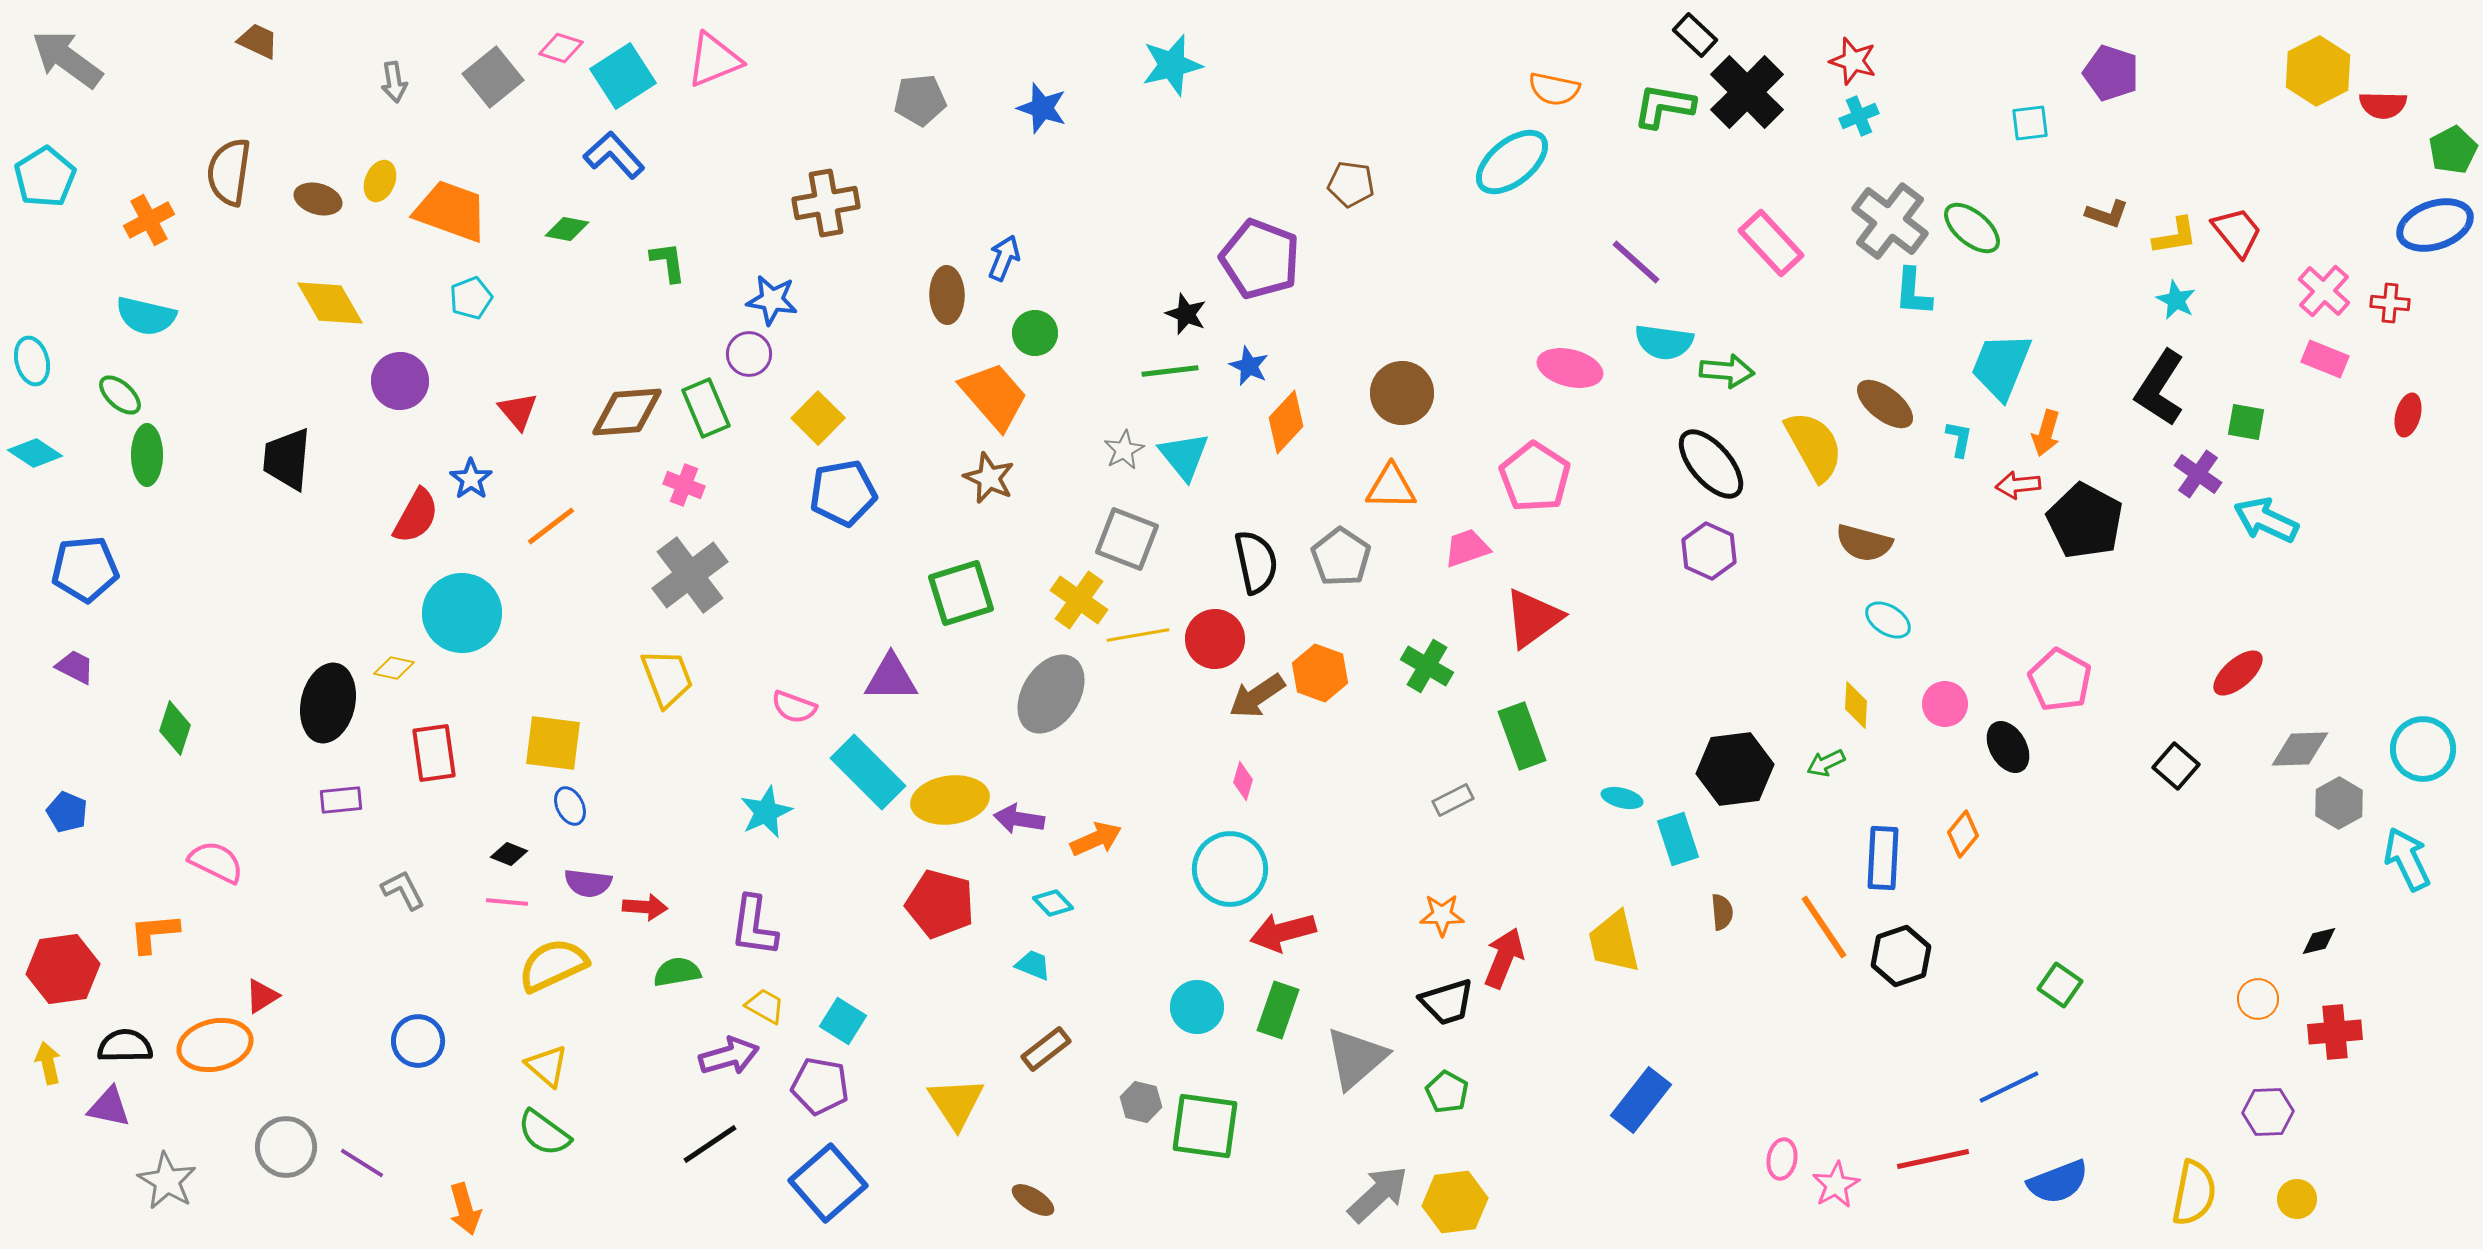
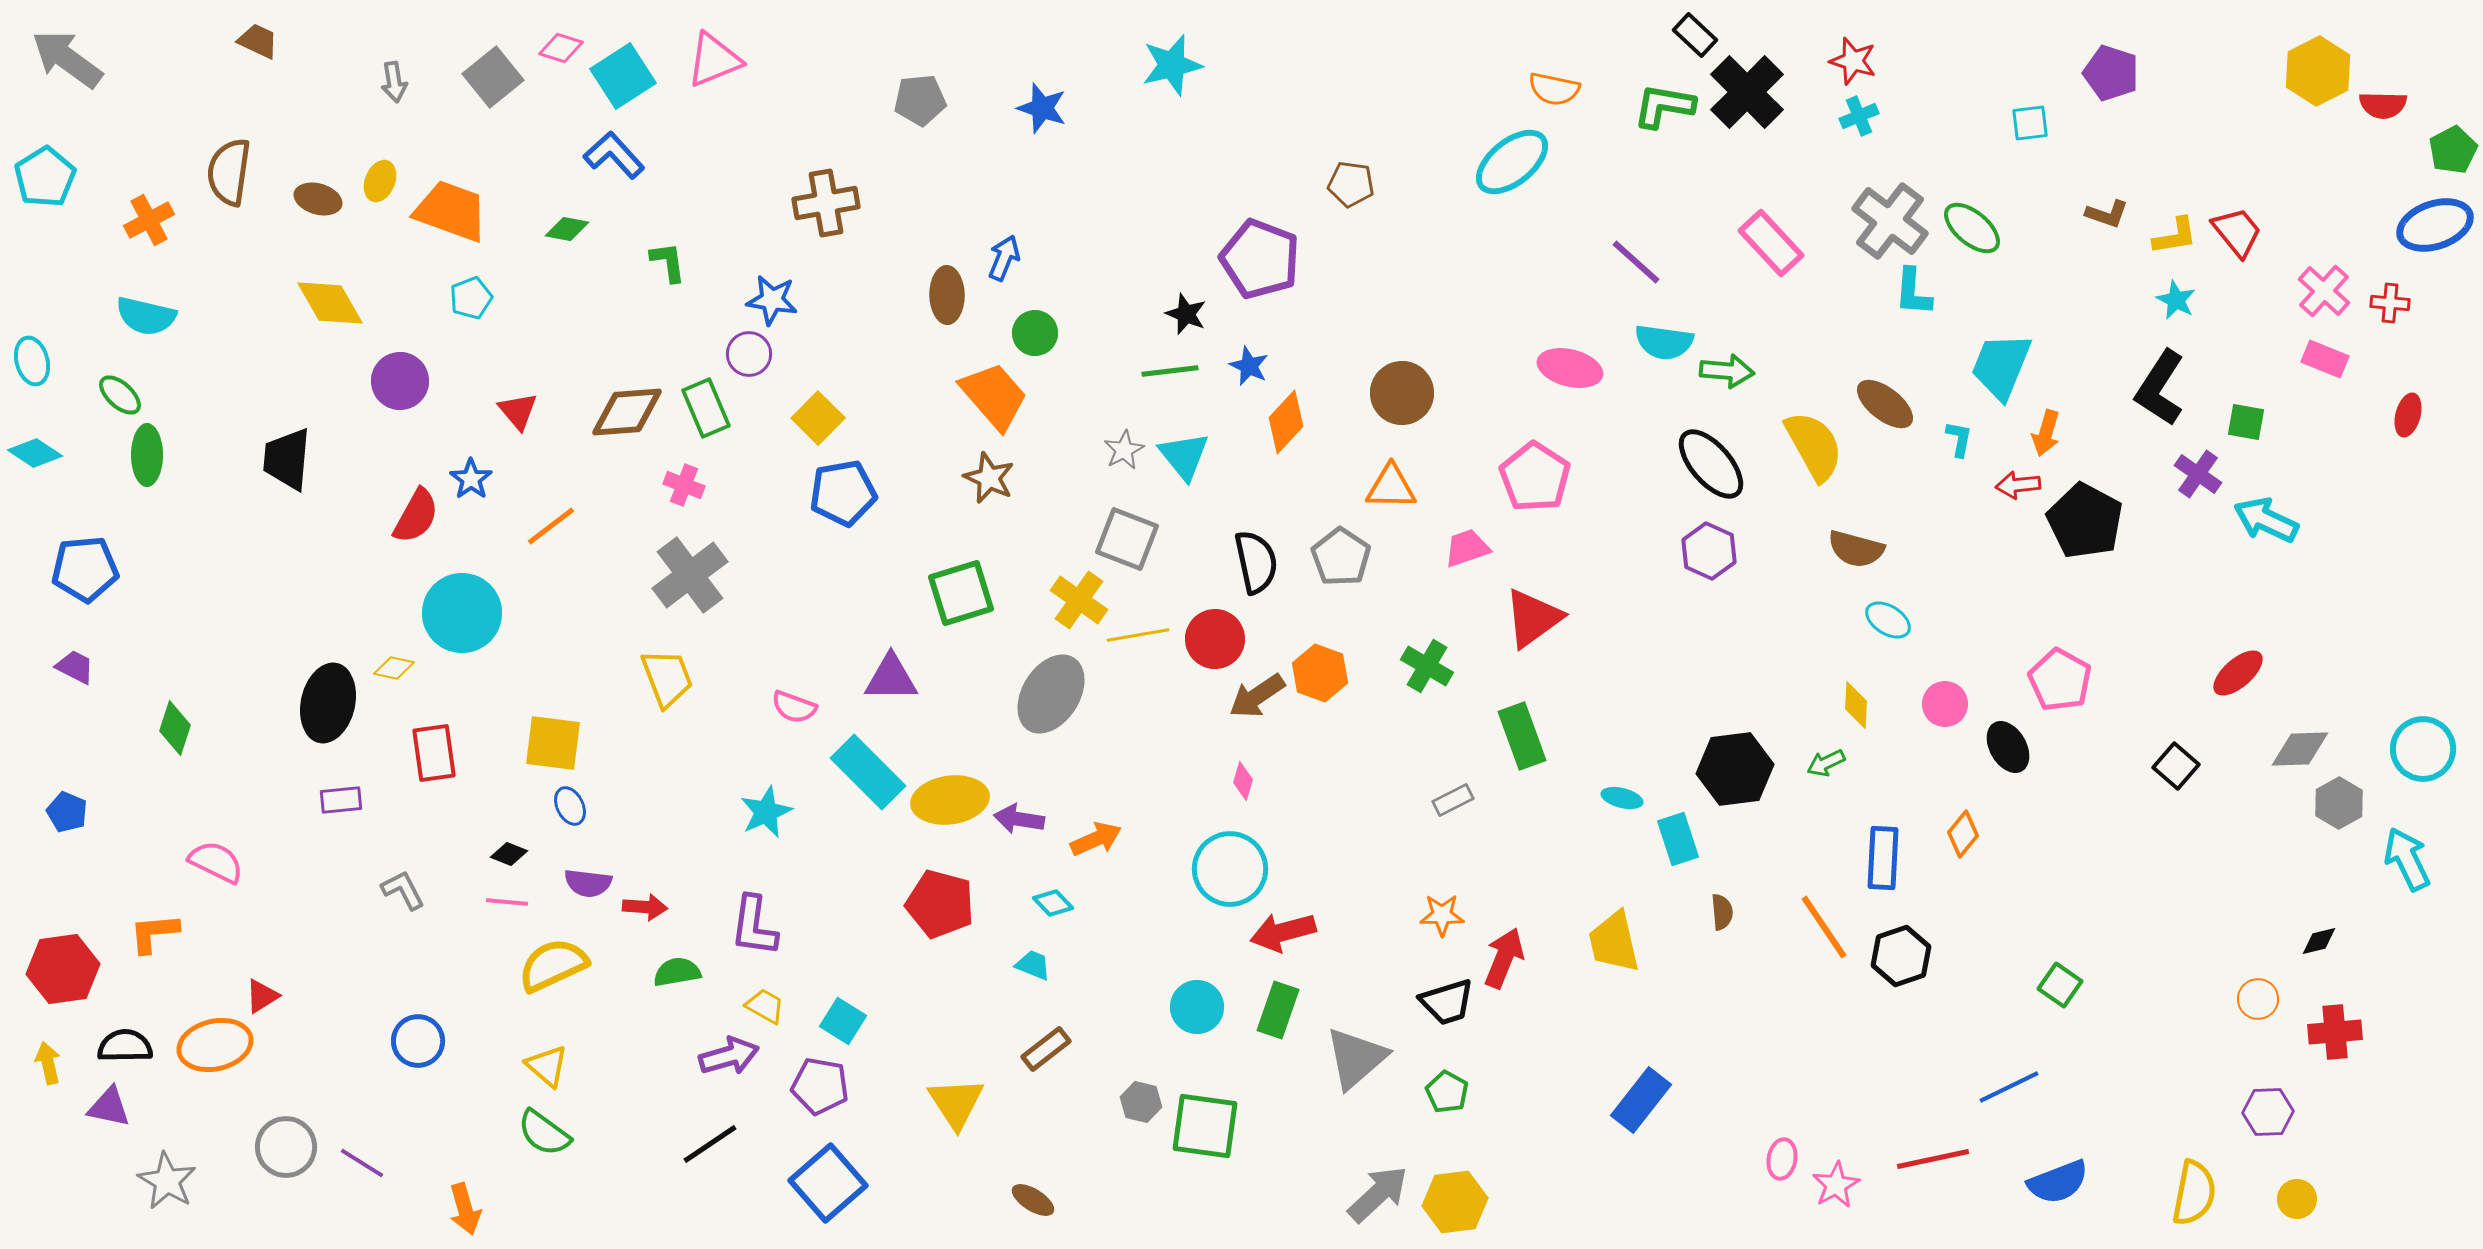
brown semicircle at (1864, 543): moved 8 px left, 6 px down
